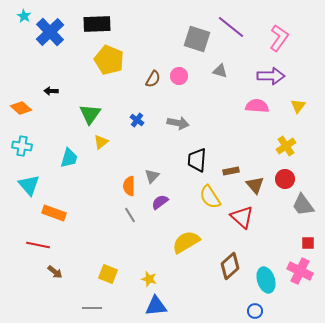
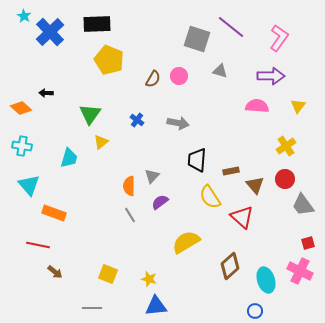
black arrow at (51, 91): moved 5 px left, 2 px down
red square at (308, 243): rotated 16 degrees counterclockwise
